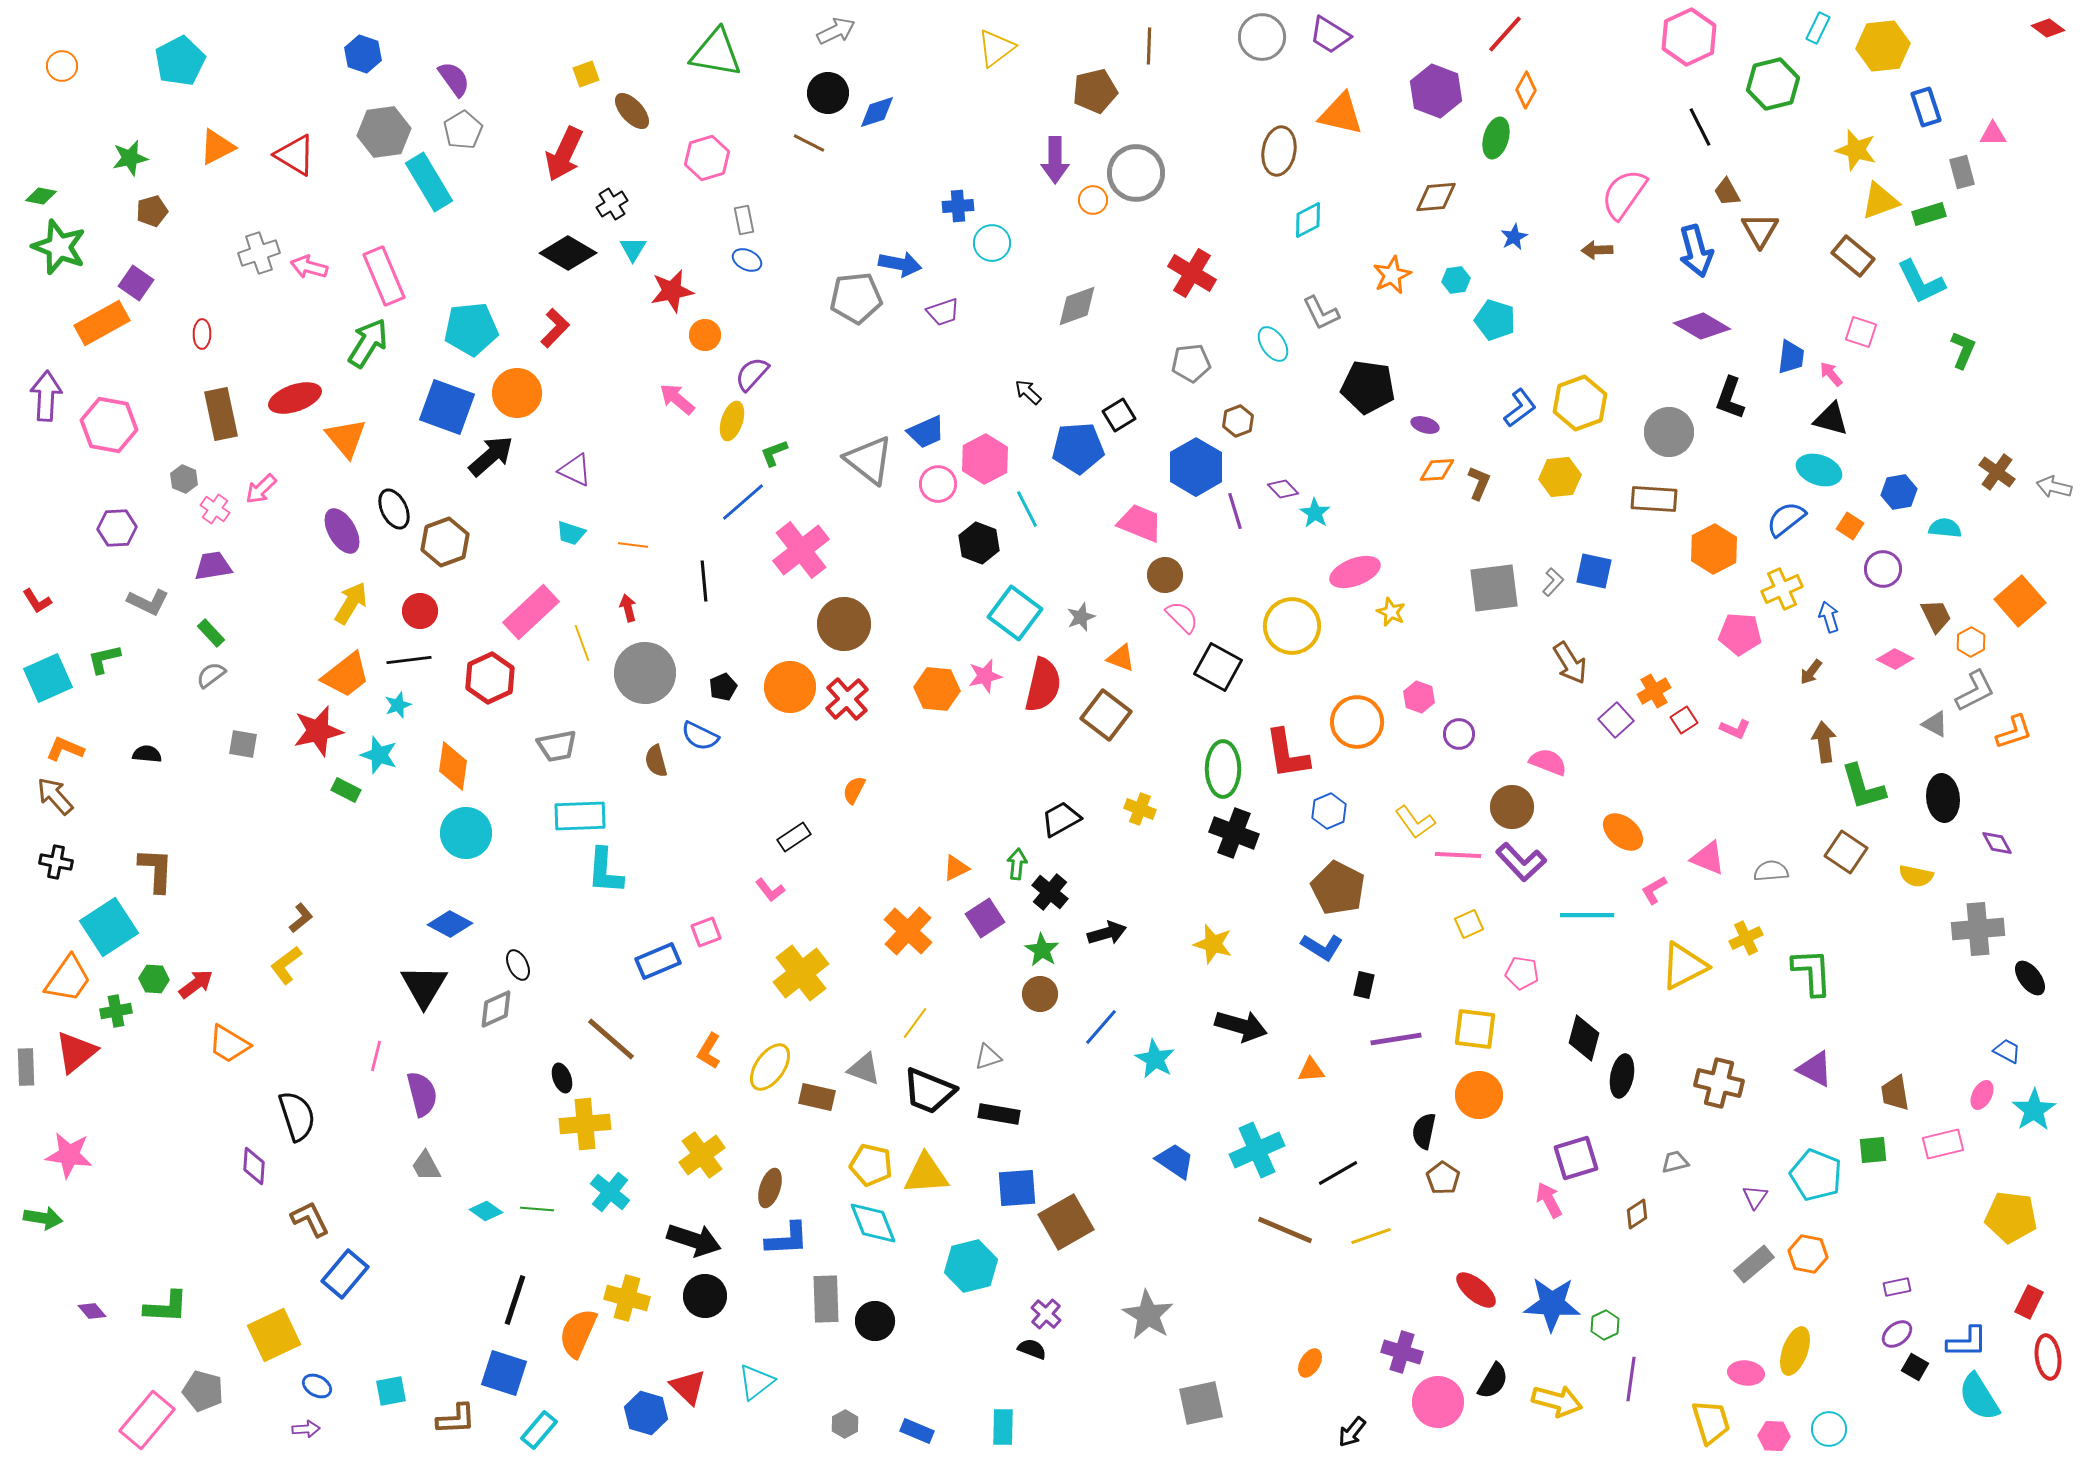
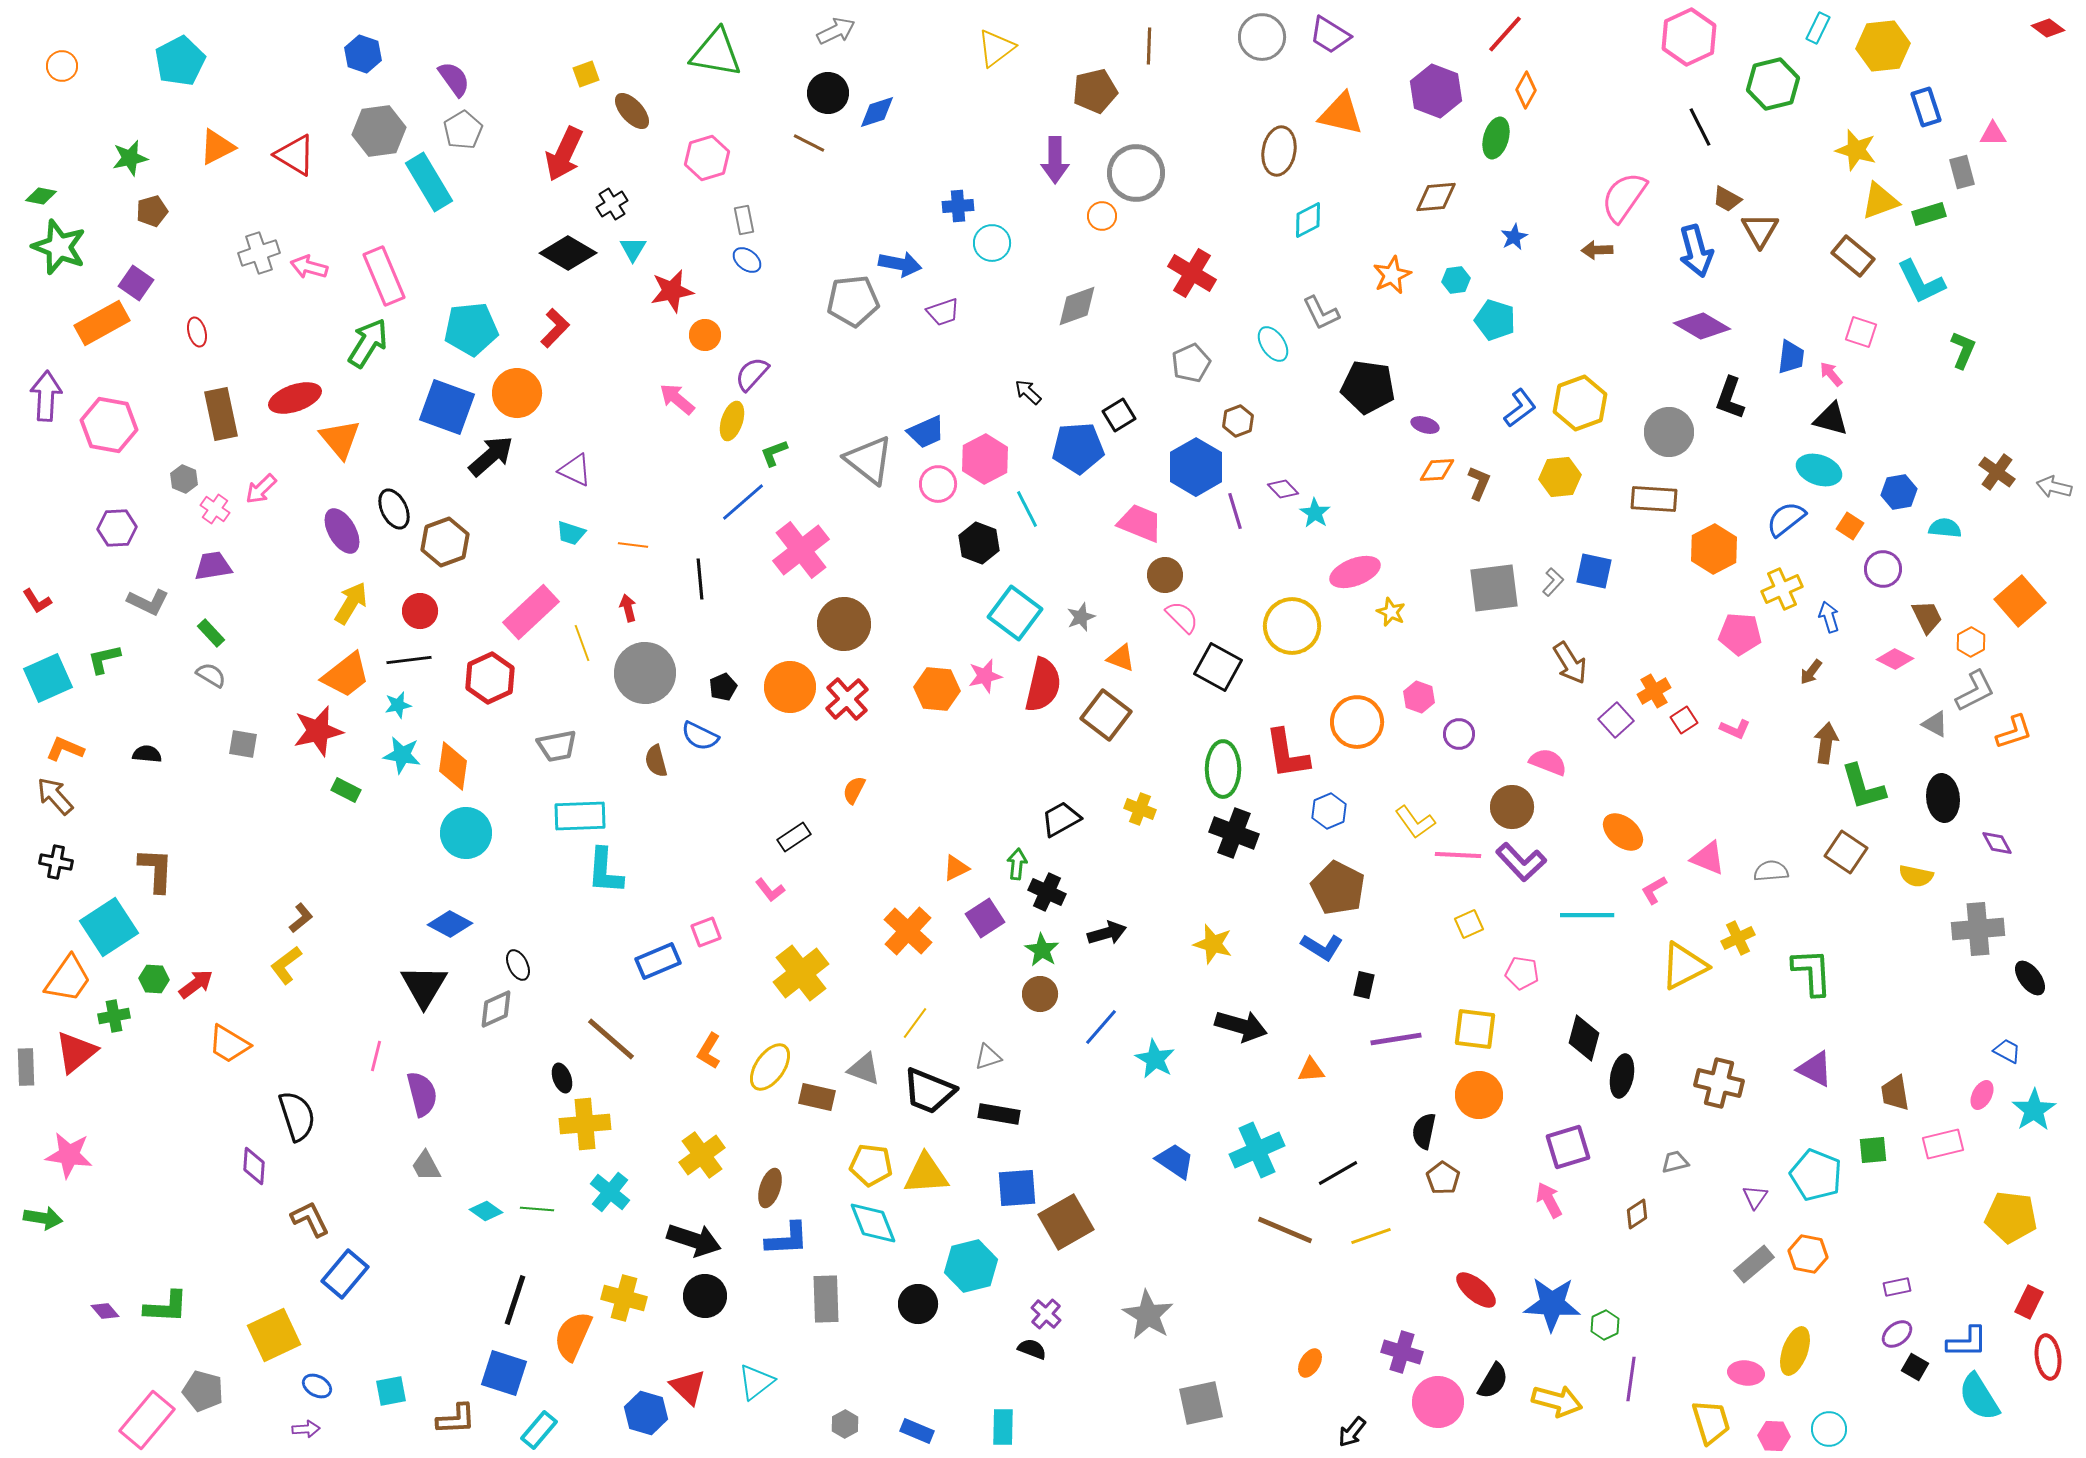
gray hexagon at (384, 132): moved 5 px left, 1 px up
brown trapezoid at (1727, 192): moved 7 px down; rotated 32 degrees counterclockwise
pink semicircle at (1624, 194): moved 3 px down
orange circle at (1093, 200): moved 9 px right, 16 px down
blue ellipse at (747, 260): rotated 12 degrees clockwise
gray pentagon at (856, 298): moved 3 px left, 3 px down
red ellipse at (202, 334): moved 5 px left, 2 px up; rotated 16 degrees counterclockwise
gray pentagon at (1191, 363): rotated 18 degrees counterclockwise
orange triangle at (346, 438): moved 6 px left, 1 px down
black line at (704, 581): moved 4 px left, 2 px up
brown trapezoid at (1936, 616): moved 9 px left, 1 px down
gray semicircle at (211, 675): rotated 68 degrees clockwise
cyan star at (398, 705): rotated 8 degrees clockwise
brown arrow at (1824, 742): moved 2 px right, 1 px down; rotated 15 degrees clockwise
cyan star at (379, 755): moved 23 px right; rotated 9 degrees counterclockwise
black cross at (1050, 892): moved 3 px left; rotated 15 degrees counterclockwise
yellow cross at (1746, 938): moved 8 px left
green cross at (116, 1011): moved 2 px left, 5 px down
purple square at (1576, 1158): moved 8 px left, 11 px up
yellow pentagon at (871, 1165): rotated 6 degrees counterclockwise
yellow cross at (627, 1298): moved 3 px left
purple diamond at (92, 1311): moved 13 px right
black circle at (875, 1321): moved 43 px right, 17 px up
orange semicircle at (578, 1333): moved 5 px left, 3 px down
